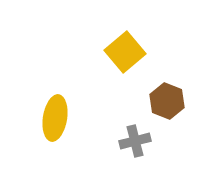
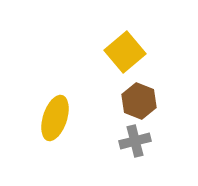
brown hexagon: moved 28 px left
yellow ellipse: rotated 9 degrees clockwise
